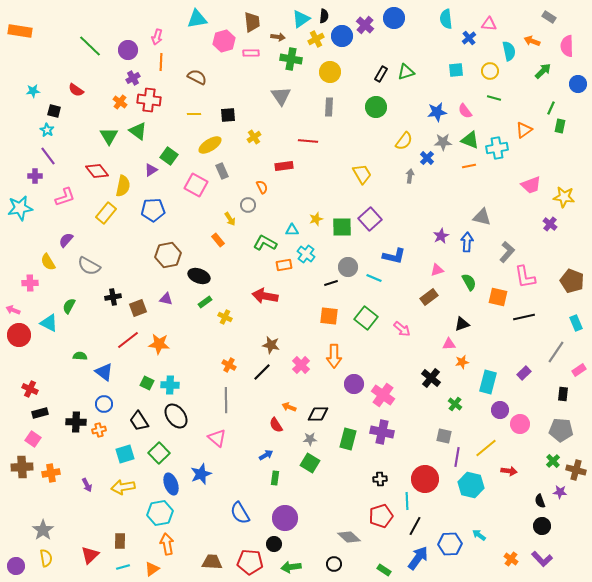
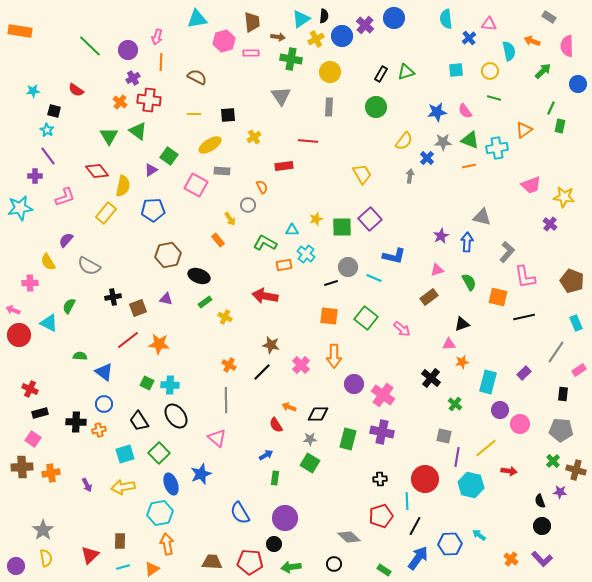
gray rectangle at (222, 171): rotated 63 degrees counterclockwise
